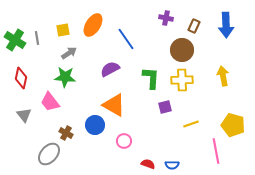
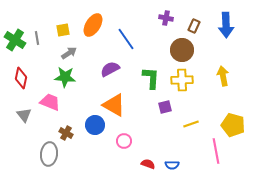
pink trapezoid: rotated 150 degrees clockwise
gray ellipse: rotated 35 degrees counterclockwise
